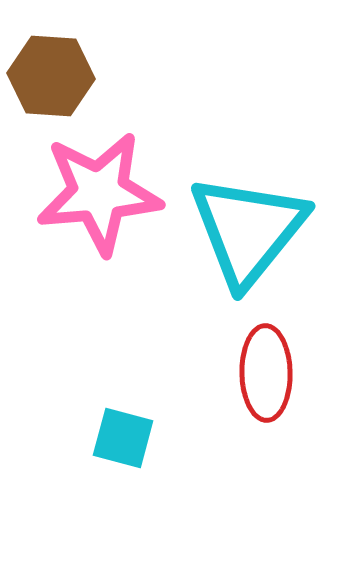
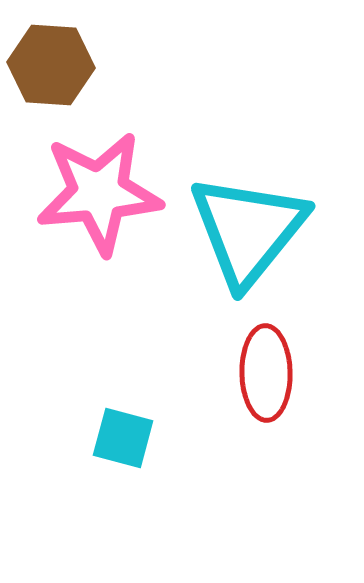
brown hexagon: moved 11 px up
